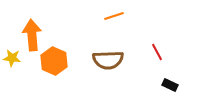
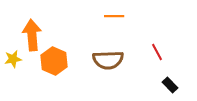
orange line: rotated 18 degrees clockwise
yellow star: moved 1 px right, 1 px down; rotated 18 degrees counterclockwise
black rectangle: rotated 21 degrees clockwise
